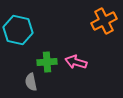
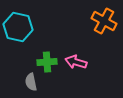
orange cross: rotated 35 degrees counterclockwise
cyan hexagon: moved 3 px up
